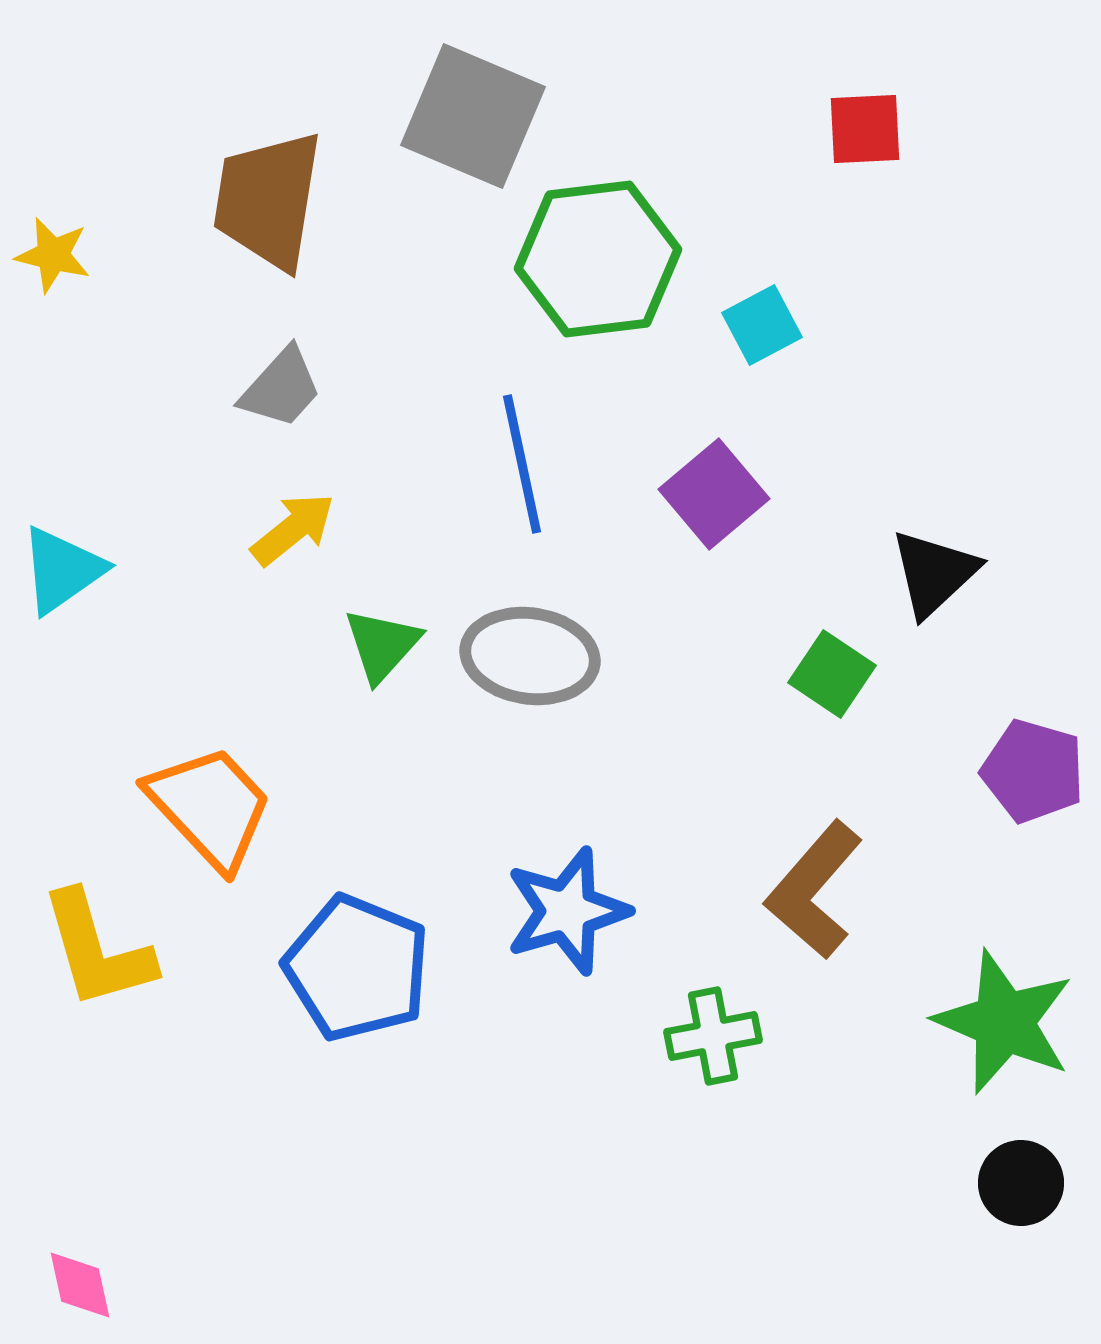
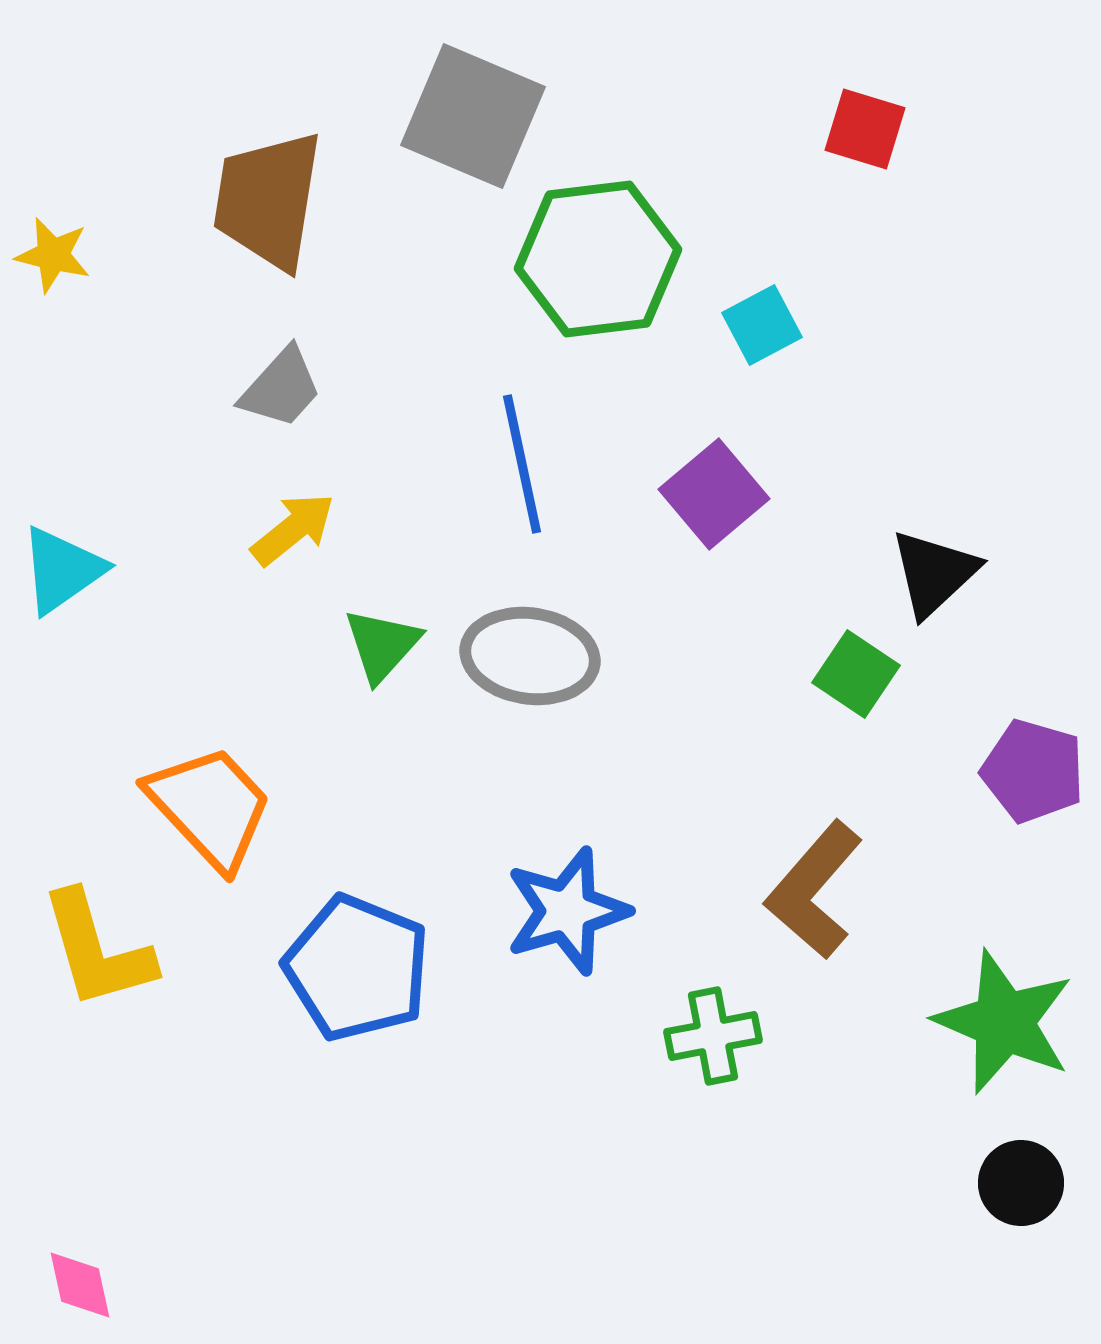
red square: rotated 20 degrees clockwise
green square: moved 24 px right
